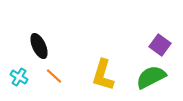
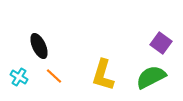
purple square: moved 1 px right, 2 px up
